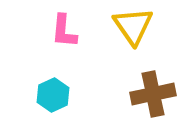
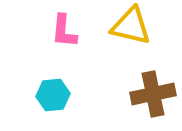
yellow triangle: moved 2 px left; rotated 42 degrees counterclockwise
cyan hexagon: rotated 20 degrees clockwise
